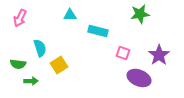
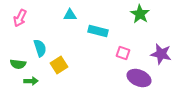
green star: rotated 30 degrees counterclockwise
purple star: moved 2 px right, 1 px up; rotated 25 degrees counterclockwise
